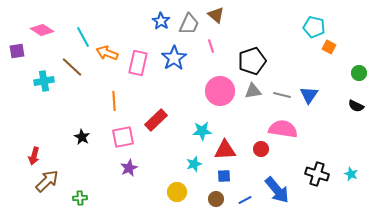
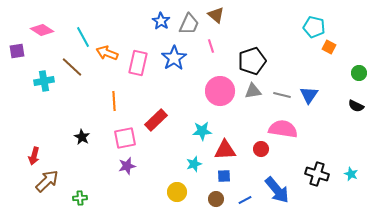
pink square at (123, 137): moved 2 px right, 1 px down
purple star at (129, 168): moved 2 px left, 2 px up; rotated 12 degrees clockwise
